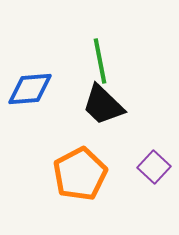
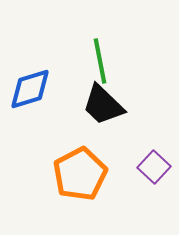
blue diamond: rotated 12 degrees counterclockwise
